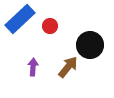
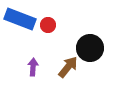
blue rectangle: rotated 64 degrees clockwise
red circle: moved 2 px left, 1 px up
black circle: moved 3 px down
